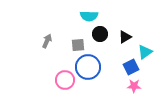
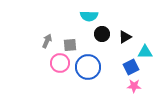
black circle: moved 2 px right
gray square: moved 8 px left
cyan triangle: rotated 35 degrees clockwise
pink circle: moved 5 px left, 17 px up
